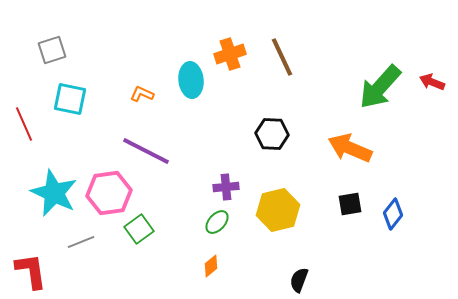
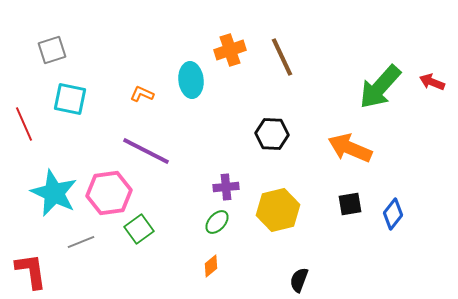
orange cross: moved 4 px up
